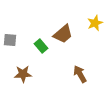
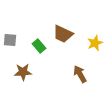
yellow star: moved 20 px down
brown trapezoid: rotated 65 degrees clockwise
green rectangle: moved 2 px left
brown star: moved 2 px up
